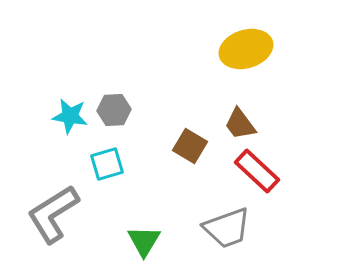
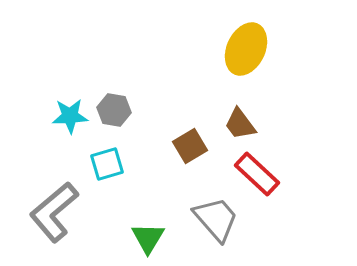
yellow ellipse: rotated 48 degrees counterclockwise
gray hexagon: rotated 12 degrees clockwise
cyan star: rotated 12 degrees counterclockwise
brown square: rotated 28 degrees clockwise
red rectangle: moved 3 px down
gray L-shape: moved 1 px right, 2 px up; rotated 8 degrees counterclockwise
gray trapezoid: moved 11 px left, 9 px up; rotated 111 degrees counterclockwise
green triangle: moved 4 px right, 3 px up
